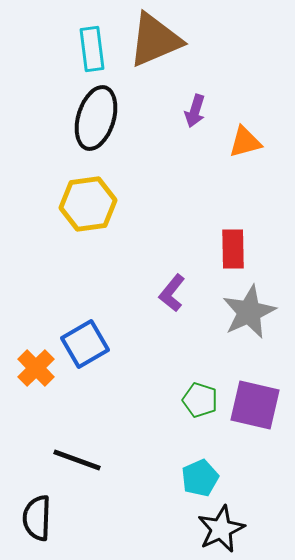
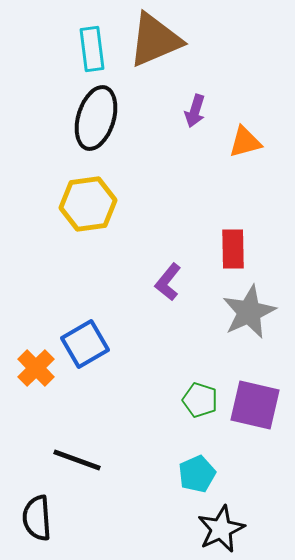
purple L-shape: moved 4 px left, 11 px up
cyan pentagon: moved 3 px left, 4 px up
black semicircle: rotated 6 degrees counterclockwise
